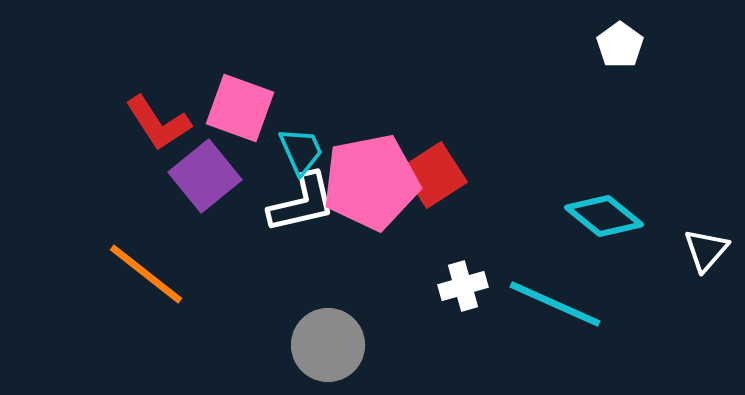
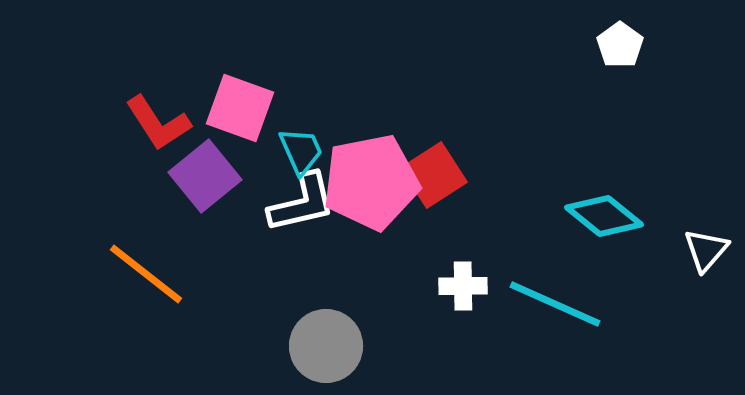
white cross: rotated 15 degrees clockwise
gray circle: moved 2 px left, 1 px down
